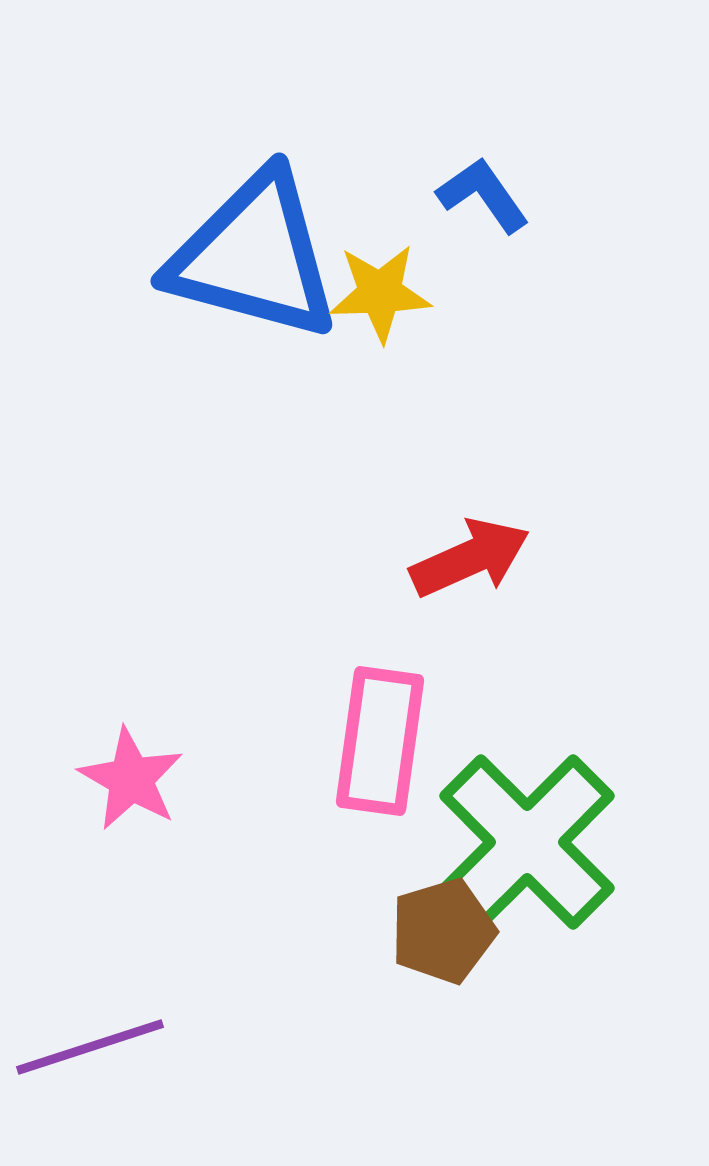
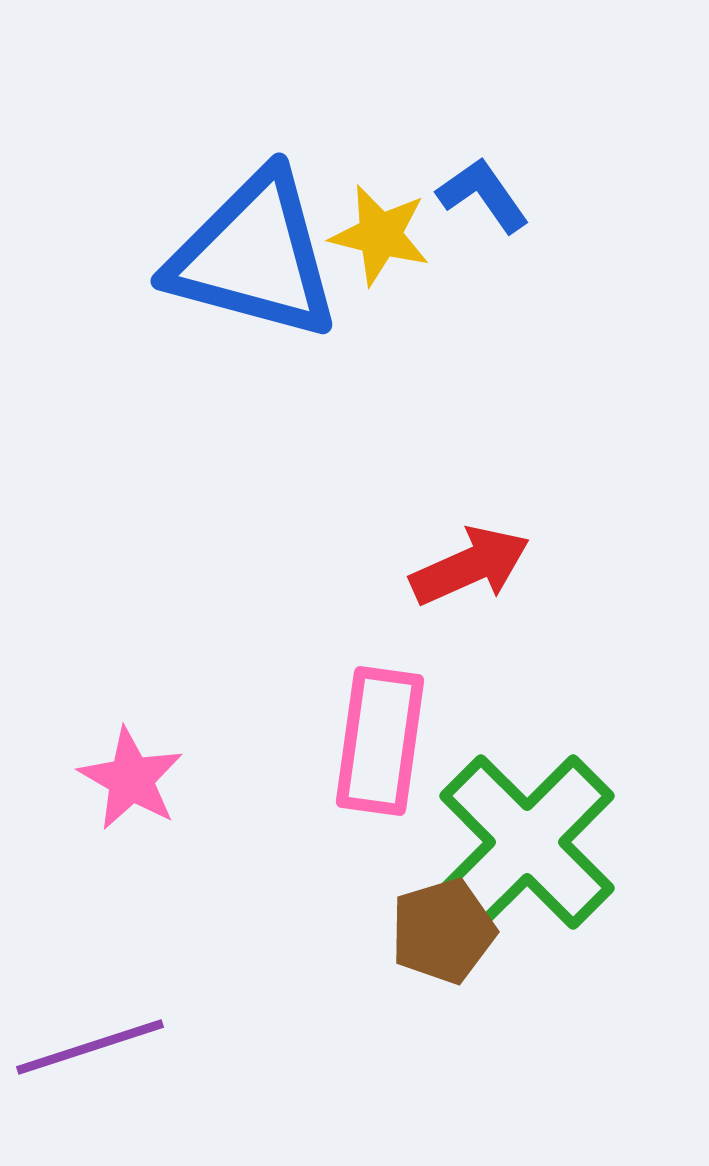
yellow star: moved 58 px up; rotated 16 degrees clockwise
red arrow: moved 8 px down
